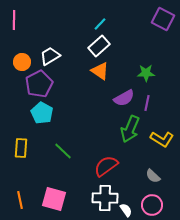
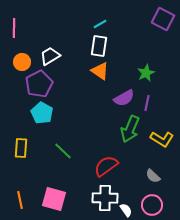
pink line: moved 8 px down
cyan line: rotated 16 degrees clockwise
white rectangle: rotated 40 degrees counterclockwise
green star: rotated 24 degrees counterclockwise
